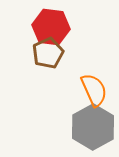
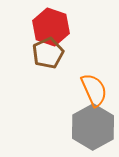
red hexagon: rotated 12 degrees clockwise
